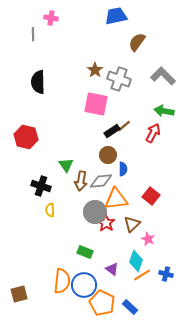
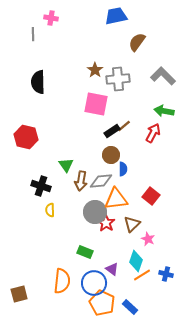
gray cross: moved 1 px left; rotated 25 degrees counterclockwise
brown circle: moved 3 px right
blue circle: moved 10 px right, 2 px up
